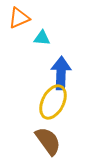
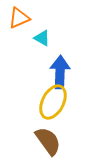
cyan triangle: rotated 24 degrees clockwise
blue arrow: moved 1 px left, 1 px up
